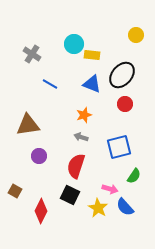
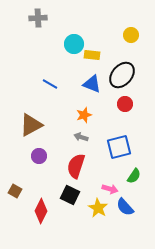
yellow circle: moved 5 px left
gray cross: moved 6 px right, 36 px up; rotated 36 degrees counterclockwise
brown triangle: moved 3 px right; rotated 20 degrees counterclockwise
